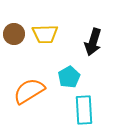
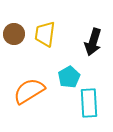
yellow trapezoid: rotated 100 degrees clockwise
cyan rectangle: moved 5 px right, 7 px up
